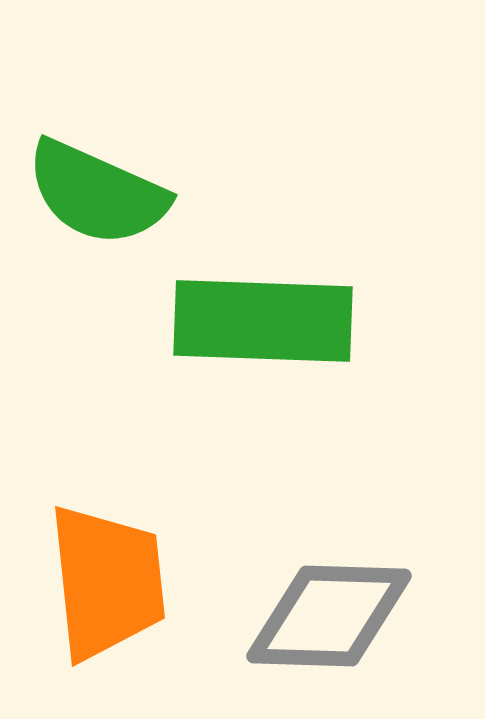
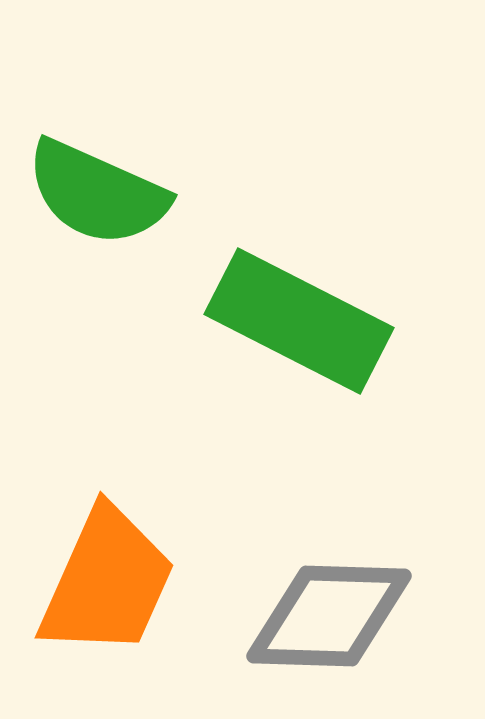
green rectangle: moved 36 px right; rotated 25 degrees clockwise
orange trapezoid: rotated 30 degrees clockwise
